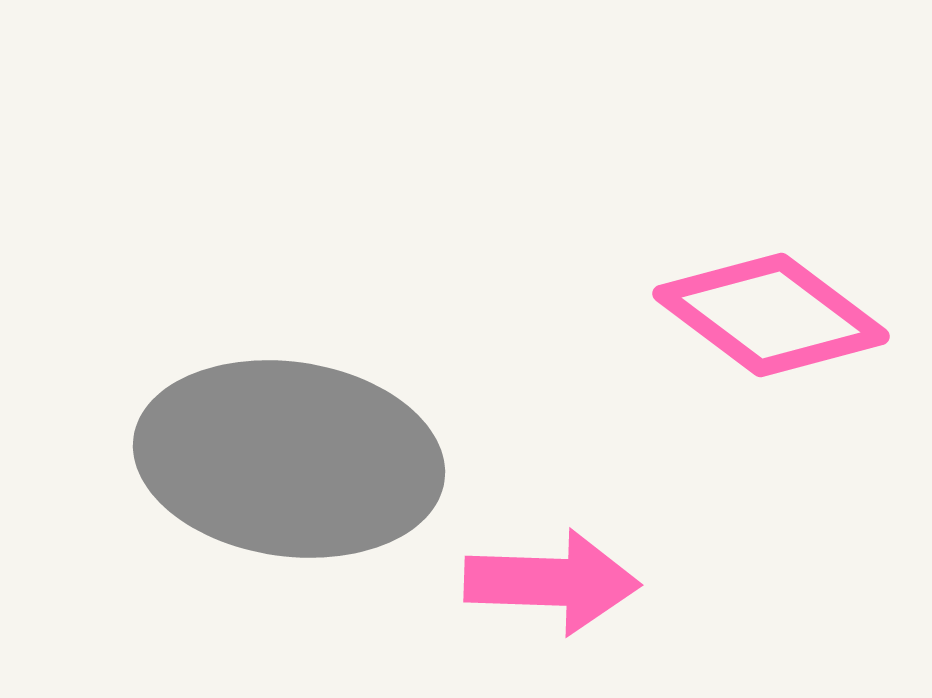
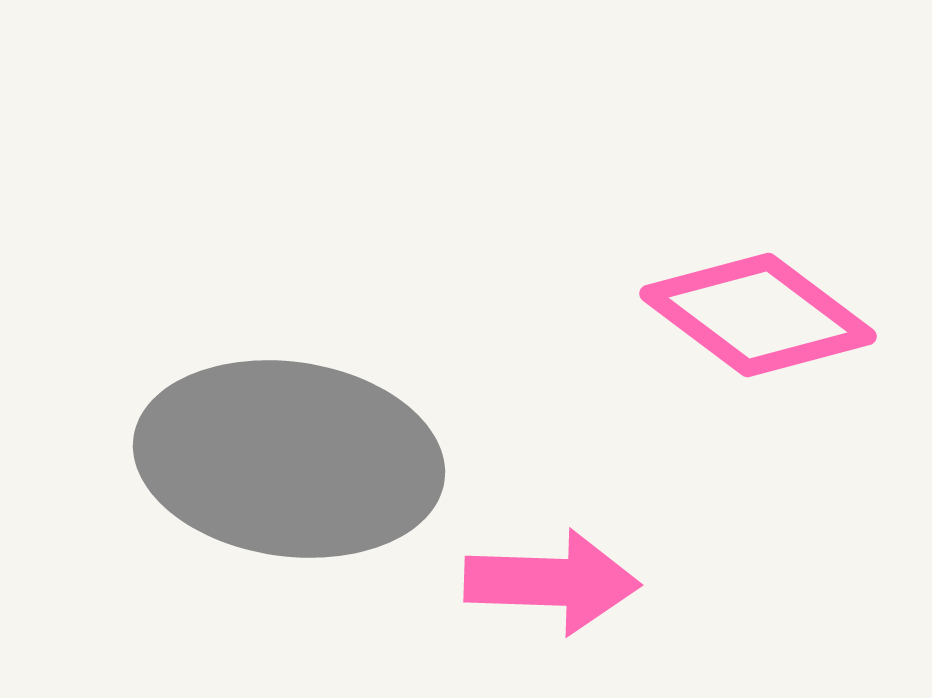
pink diamond: moved 13 px left
